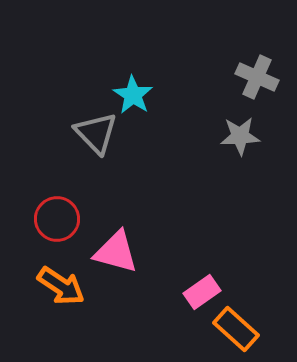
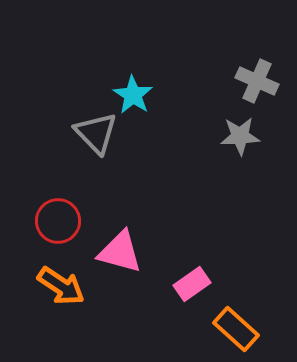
gray cross: moved 4 px down
red circle: moved 1 px right, 2 px down
pink triangle: moved 4 px right
pink rectangle: moved 10 px left, 8 px up
